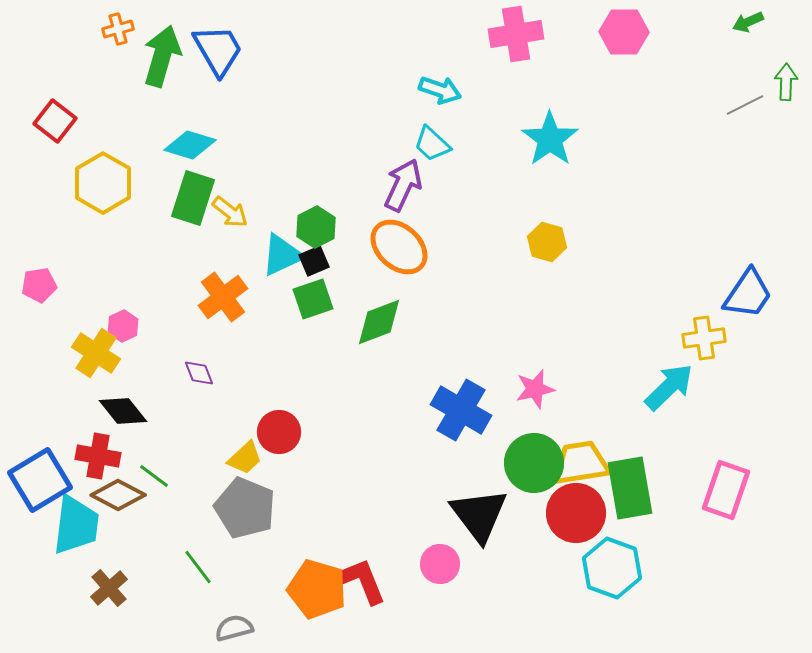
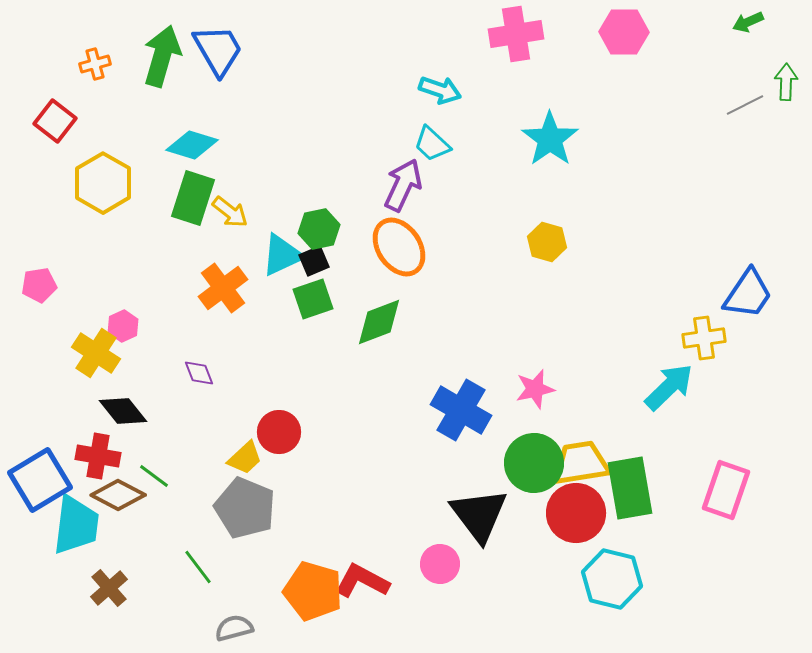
orange cross at (118, 29): moved 23 px left, 35 px down
cyan diamond at (190, 145): moved 2 px right
green hexagon at (316, 227): moved 3 px right, 2 px down; rotated 15 degrees clockwise
orange ellipse at (399, 247): rotated 14 degrees clockwise
orange cross at (223, 297): moved 9 px up
cyan hexagon at (612, 568): moved 11 px down; rotated 6 degrees counterclockwise
red L-shape at (362, 581): rotated 40 degrees counterclockwise
orange pentagon at (317, 589): moved 4 px left, 2 px down
